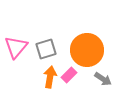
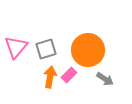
orange circle: moved 1 px right
gray arrow: moved 2 px right
